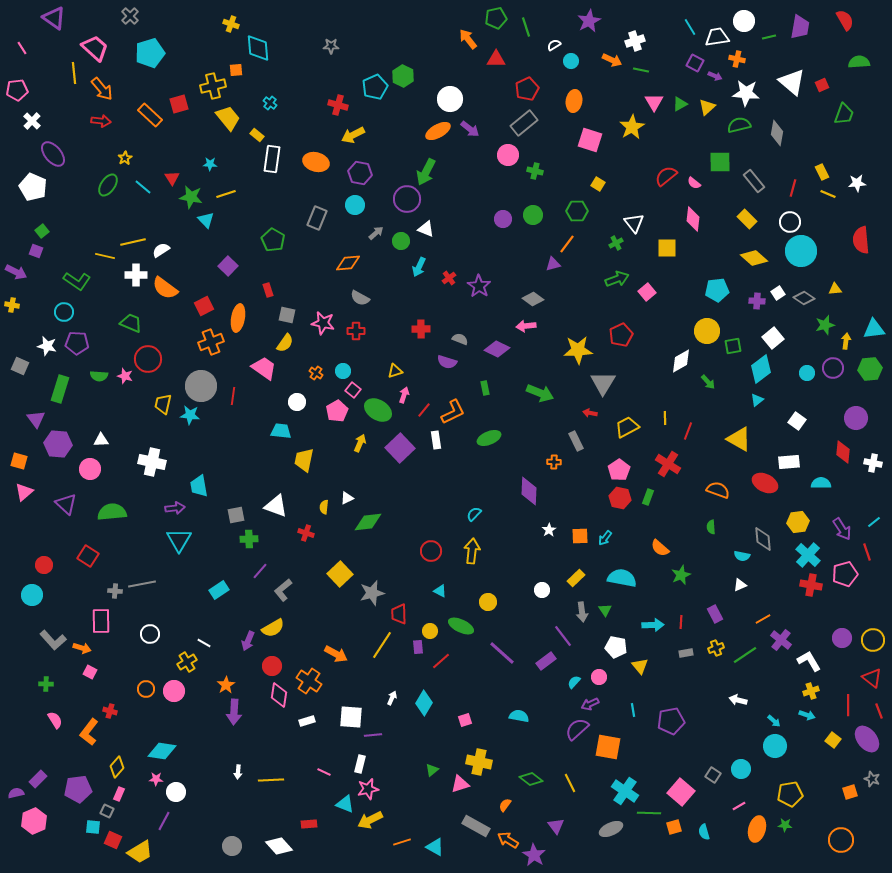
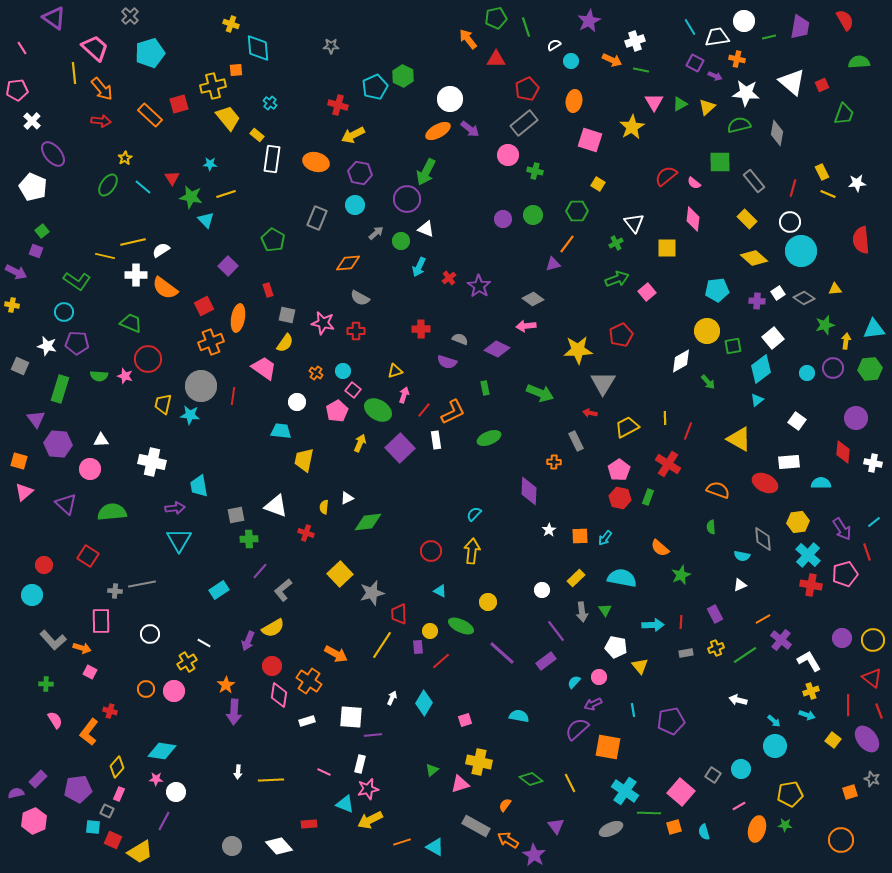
purple line at (563, 636): moved 7 px left, 5 px up
purple arrow at (590, 704): moved 3 px right
